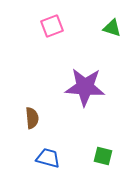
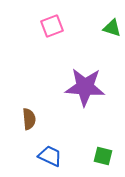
brown semicircle: moved 3 px left, 1 px down
blue trapezoid: moved 2 px right, 2 px up; rotated 10 degrees clockwise
